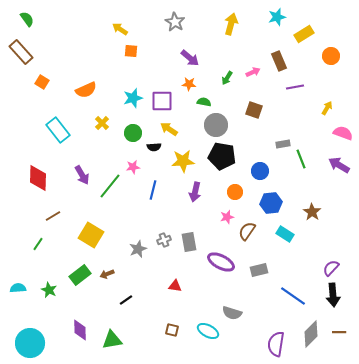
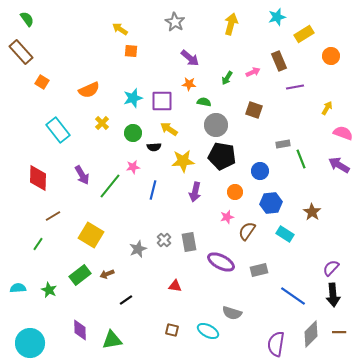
orange semicircle at (86, 90): moved 3 px right
gray cross at (164, 240): rotated 24 degrees counterclockwise
